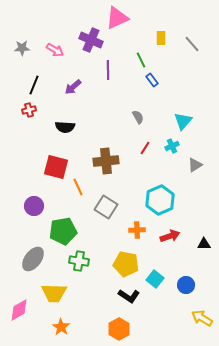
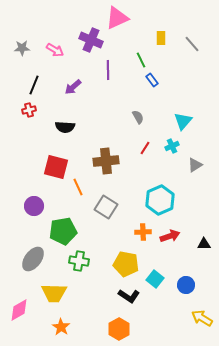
orange cross: moved 6 px right, 2 px down
